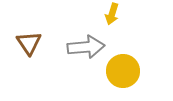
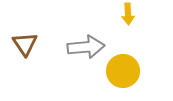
yellow arrow: moved 16 px right; rotated 20 degrees counterclockwise
brown triangle: moved 4 px left, 1 px down
